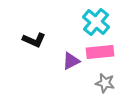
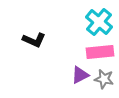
cyan cross: moved 3 px right
purple triangle: moved 9 px right, 14 px down
gray star: moved 1 px left, 4 px up
